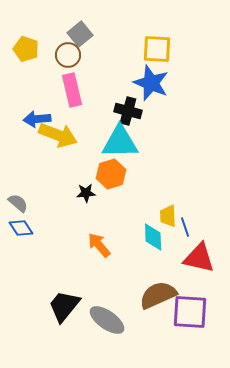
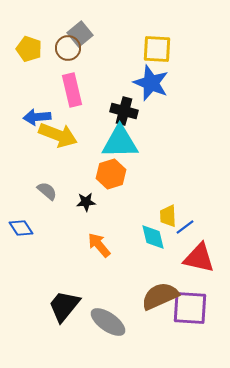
yellow pentagon: moved 3 px right
brown circle: moved 7 px up
black cross: moved 4 px left
blue arrow: moved 2 px up
black star: moved 9 px down
gray semicircle: moved 29 px right, 12 px up
blue line: rotated 72 degrees clockwise
cyan diamond: rotated 12 degrees counterclockwise
brown semicircle: moved 2 px right, 1 px down
purple square: moved 4 px up
gray ellipse: moved 1 px right, 2 px down
